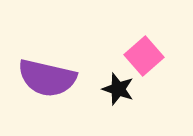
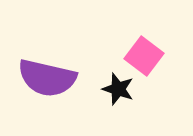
pink square: rotated 12 degrees counterclockwise
